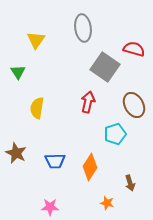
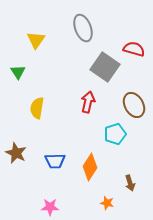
gray ellipse: rotated 12 degrees counterclockwise
